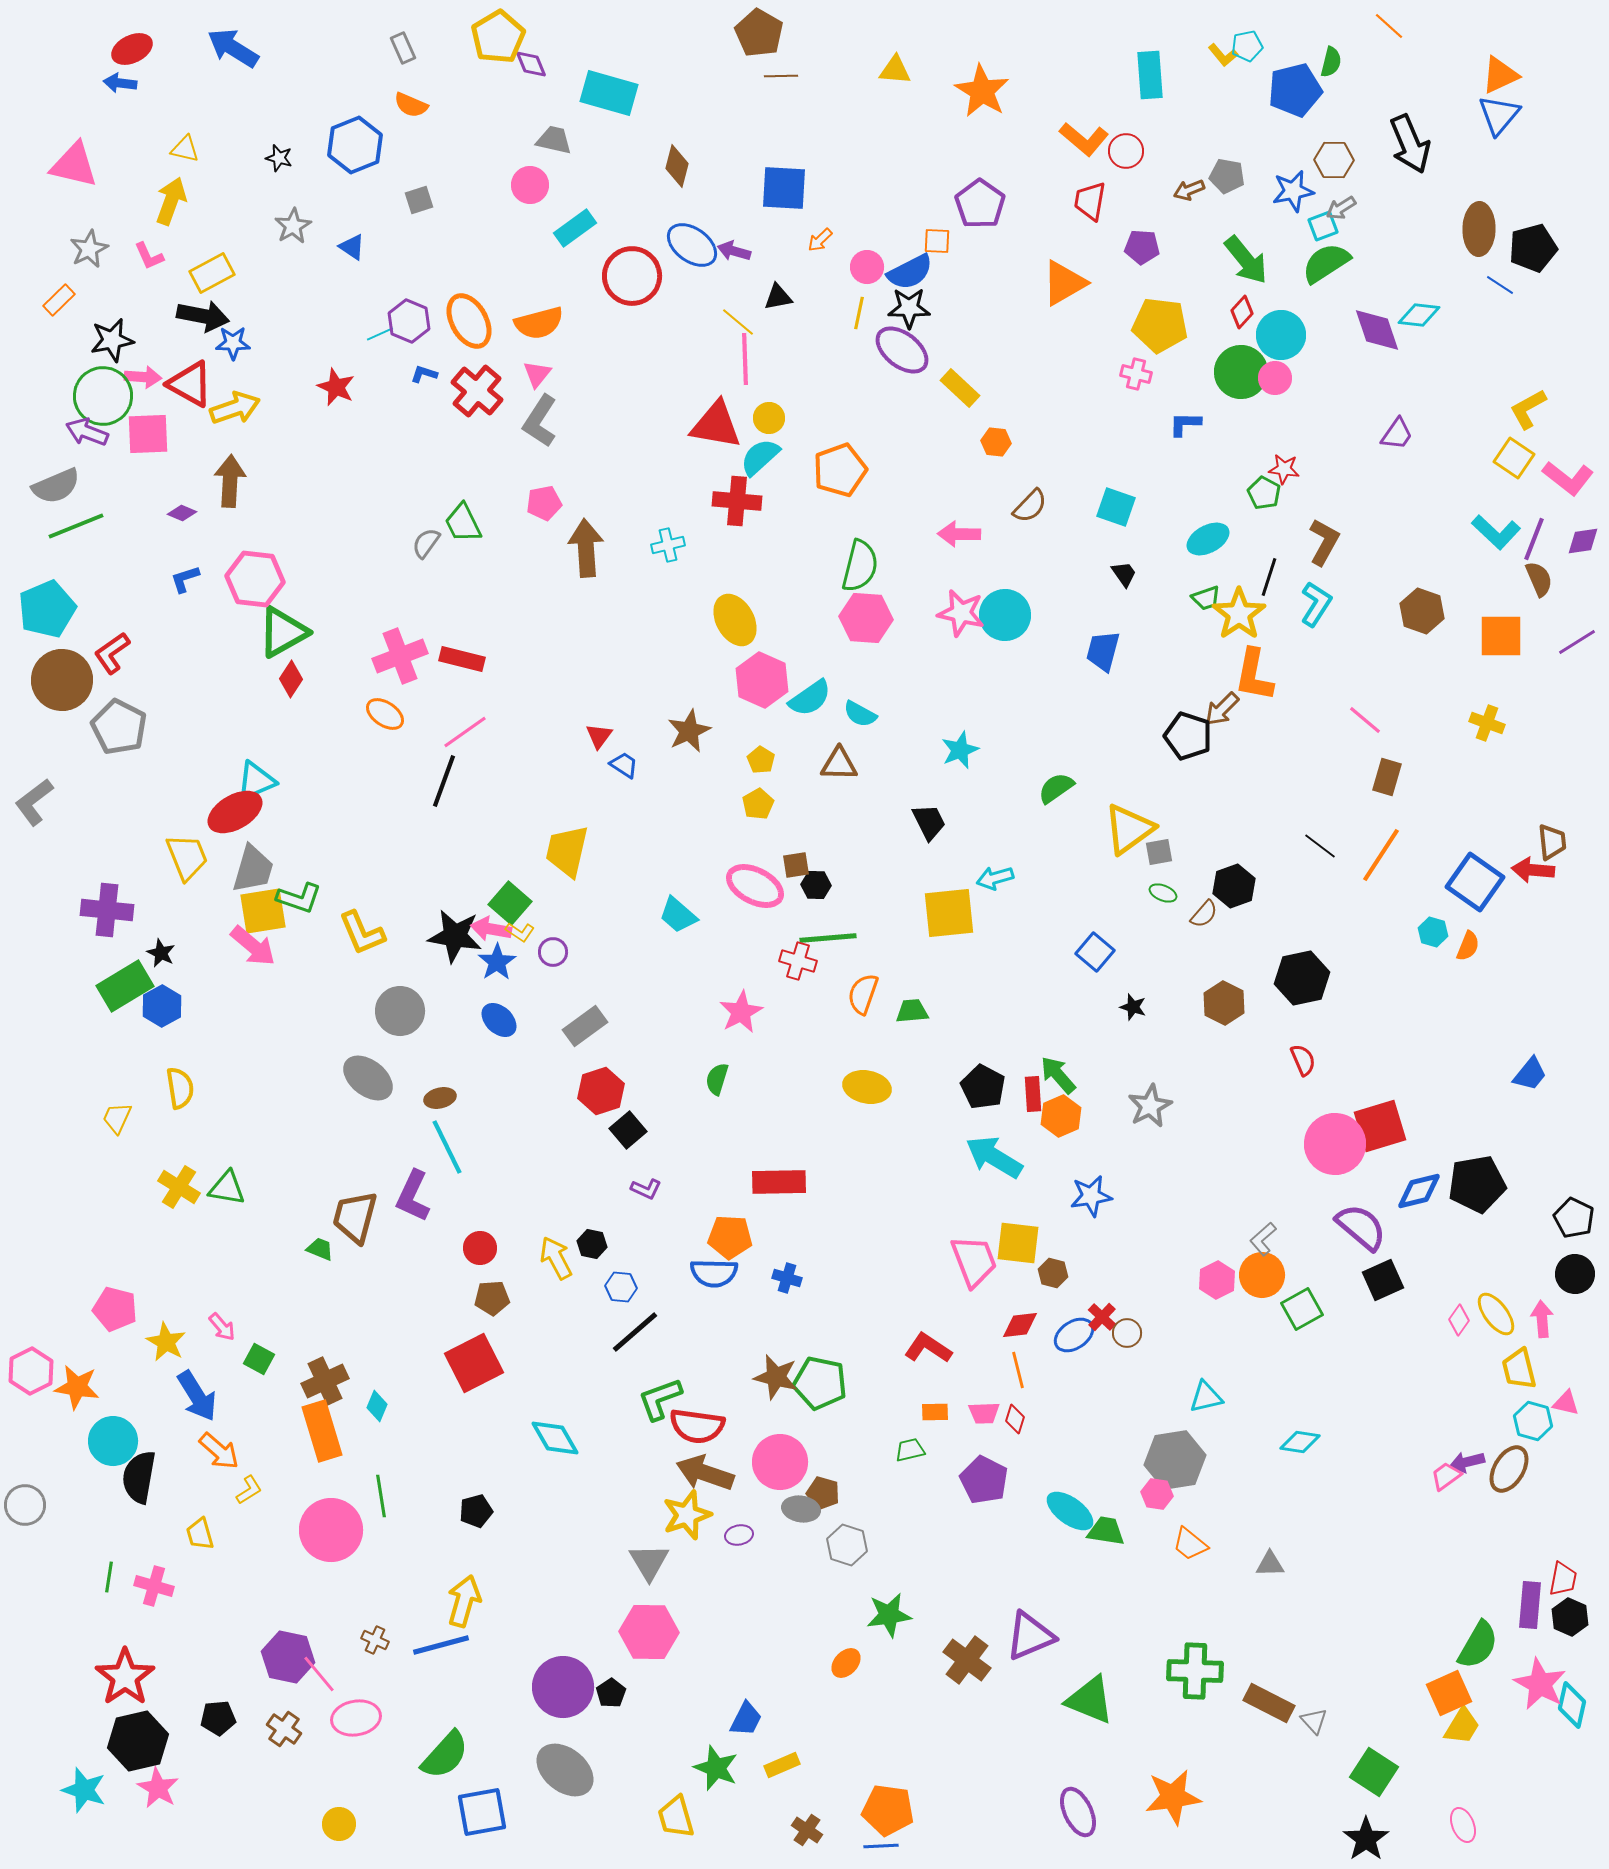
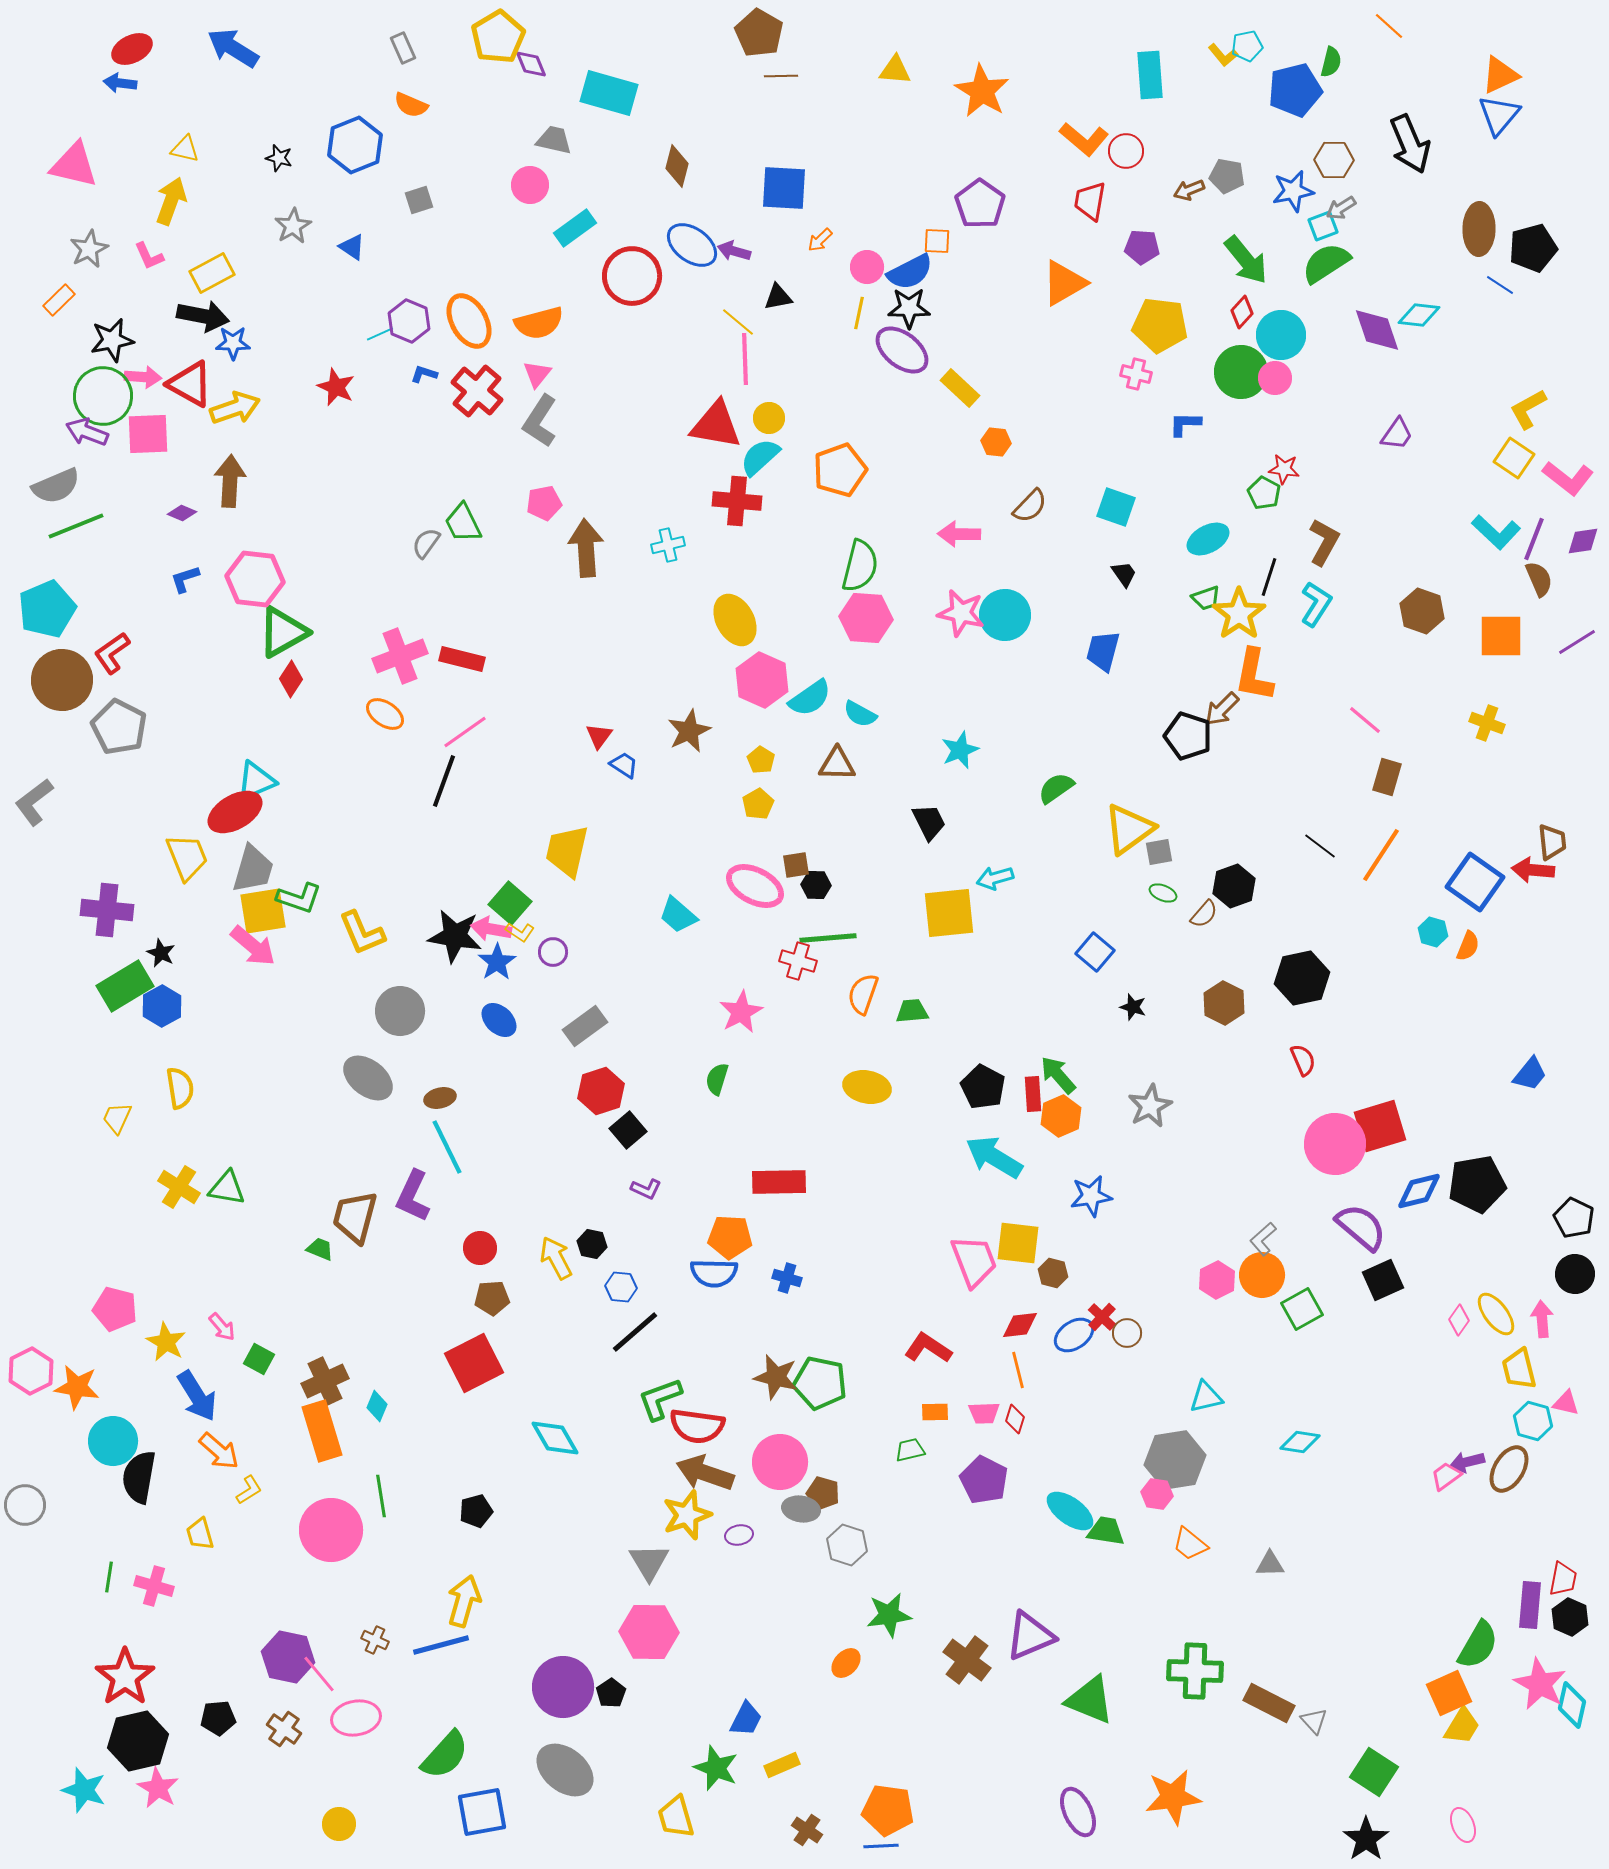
brown triangle at (839, 764): moved 2 px left
